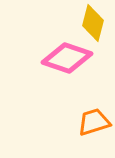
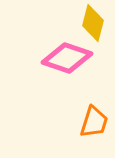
orange trapezoid: rotated 124 degrees clockwise
